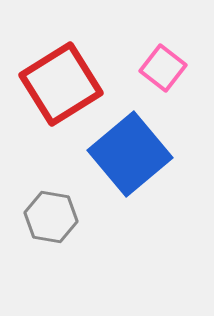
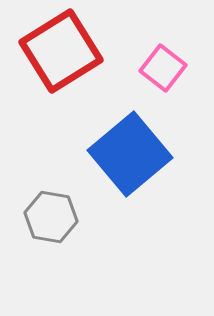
red square: moved 33 px up
